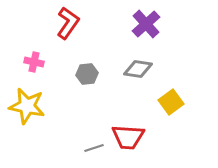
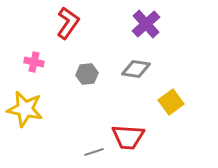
gray diamond: moved 2 px left
yellow star: moved 2 px left, 3 px down
gray line: moved 4 px down
